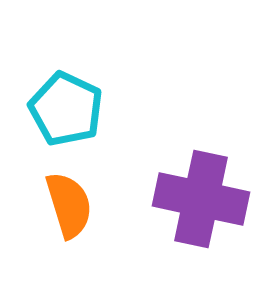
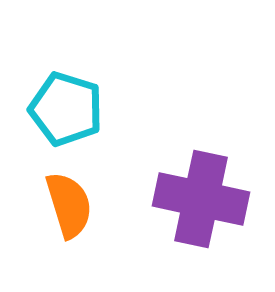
cyan pentagon: rotated 8 degrees counterclockwise
